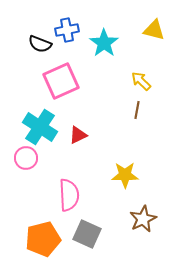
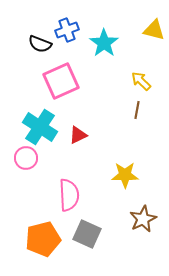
blue cross: rotated 10 degrees counterclockwise
